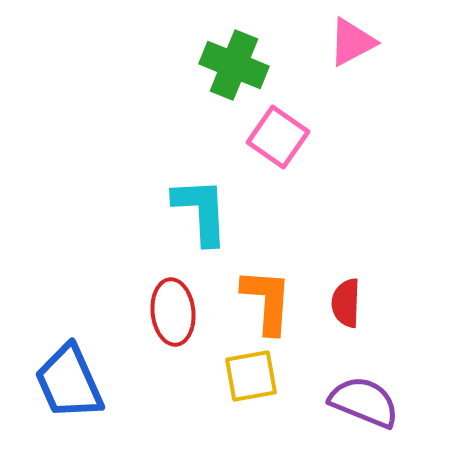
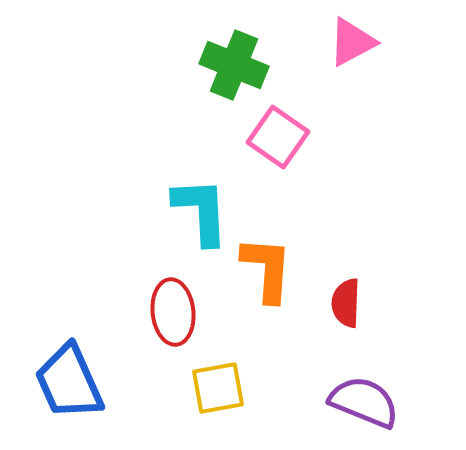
orange L-shape: moved 32 px up
yellow square: moved 33 px left, 12 px down
